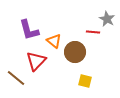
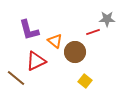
gray star: rotated 28 degrees counterclockwise
red line: rotated 24 degrees counterclockwise
orange triangle: moved 1 px right
red triangle: rotated 20 degrees clockwise
yellow square: rotated 24 degrees clockwise
